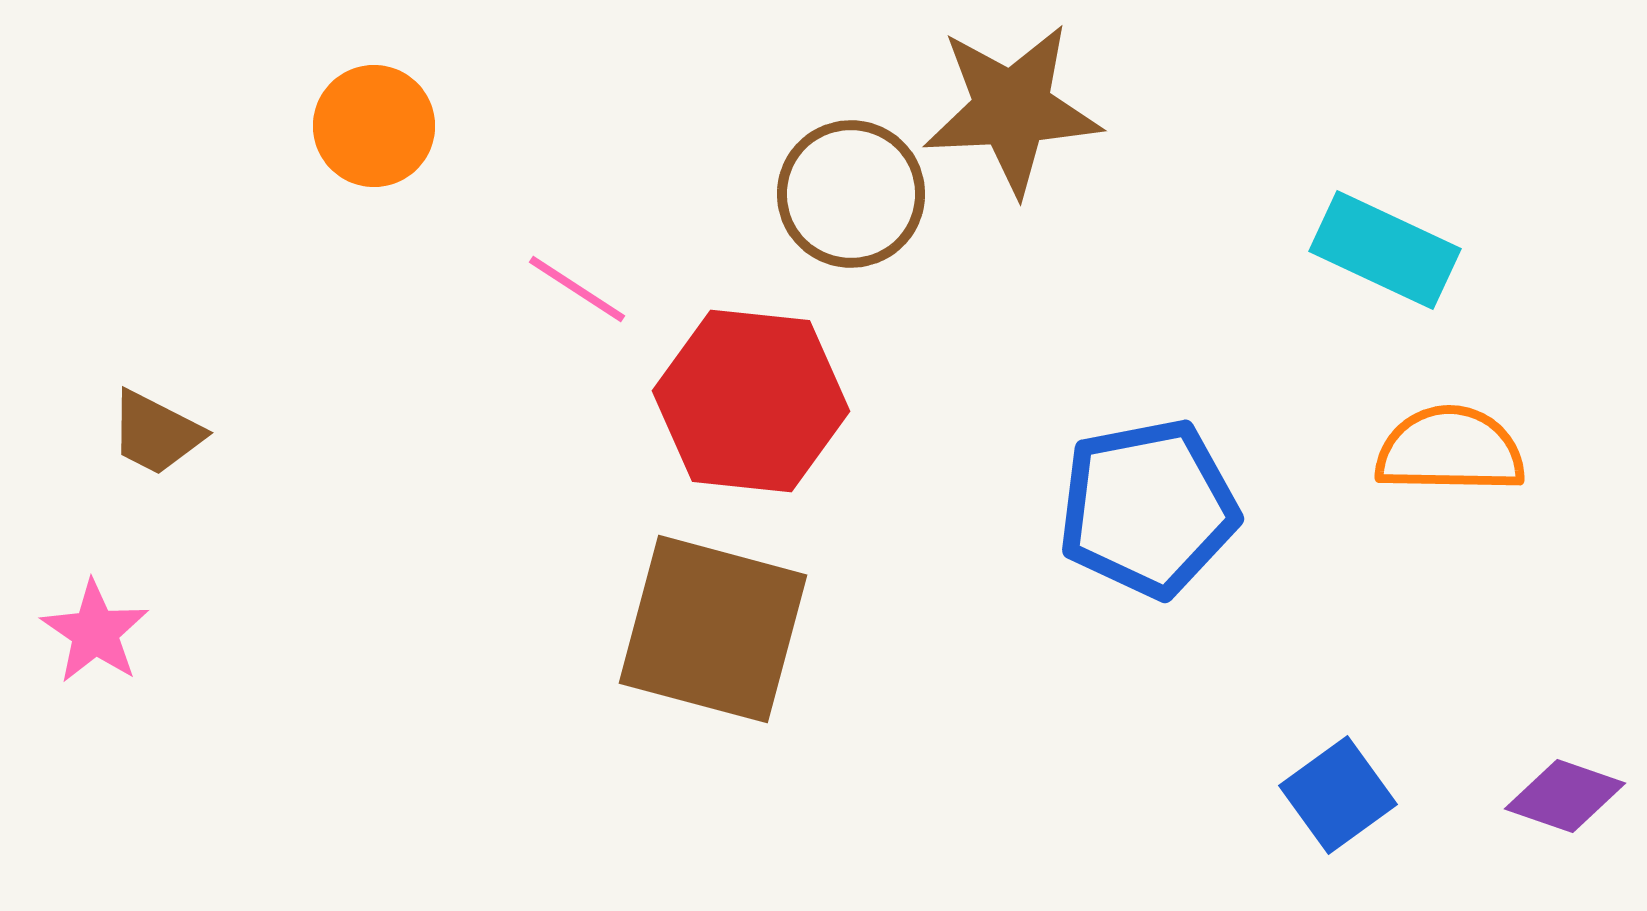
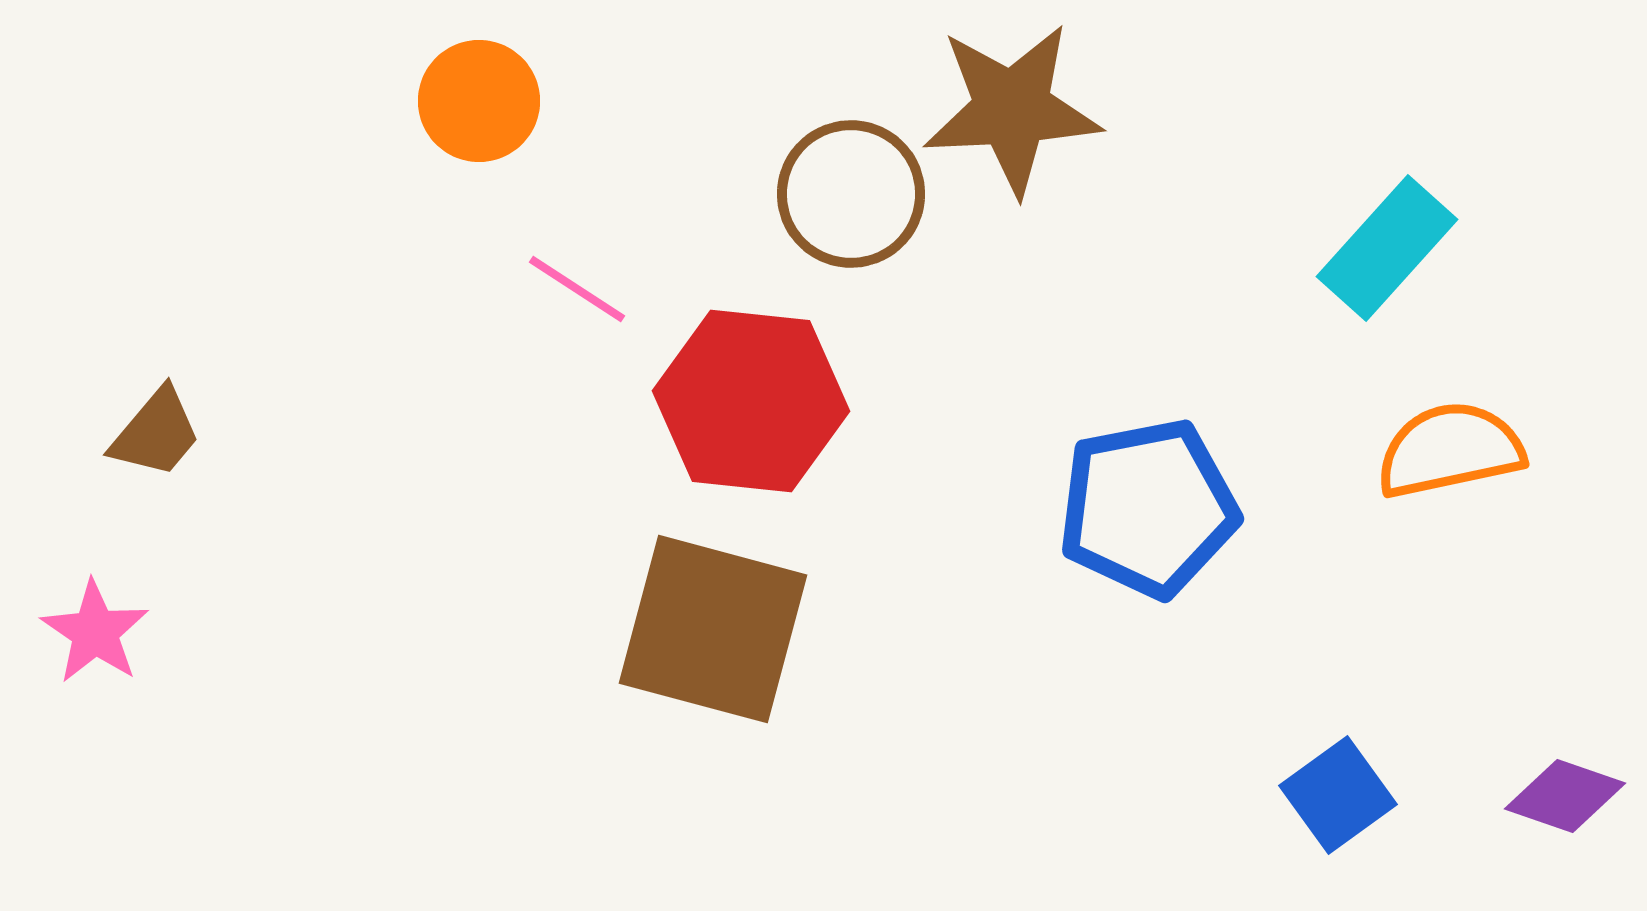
orange circle: moved 105 px right, 25 px up
cyan rectangle: moved 2 px right, 2 px up; rotated 73 degrees counterclockwise
brown trapezoid: rotated 77 degrees counterclockwise
orange semicircle: rotated 13 degrees counterclockwise
